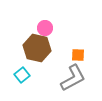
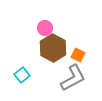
brown hexagon: moved 16 px right; rotated 16 degrees clockwise
orange square: rotated 24 degrees clockwise
